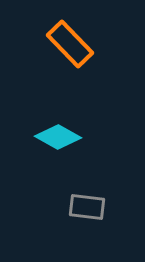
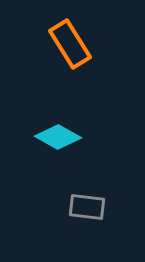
orange rectangle: rotated 12 degrees clockwise
